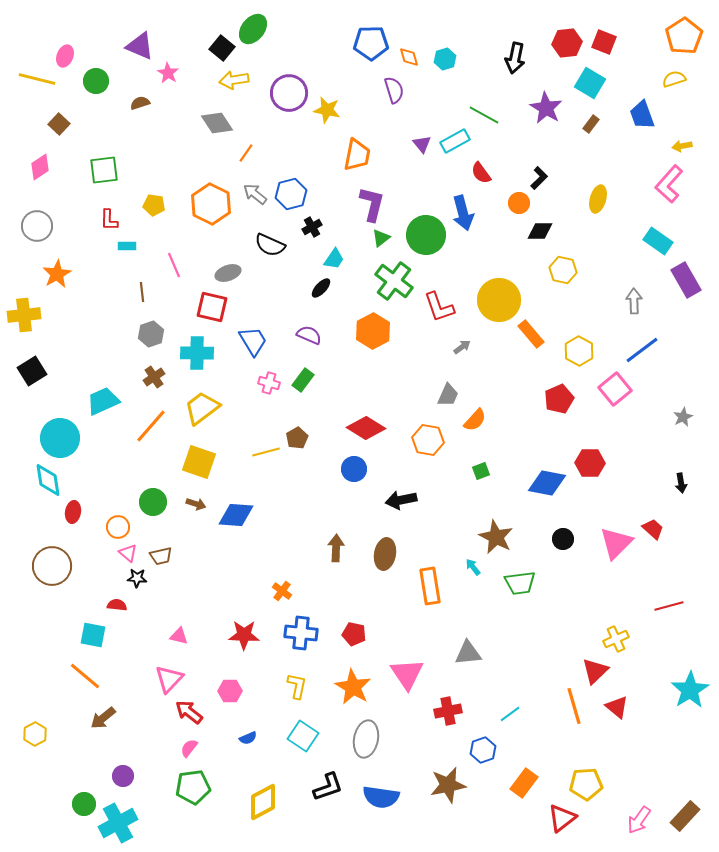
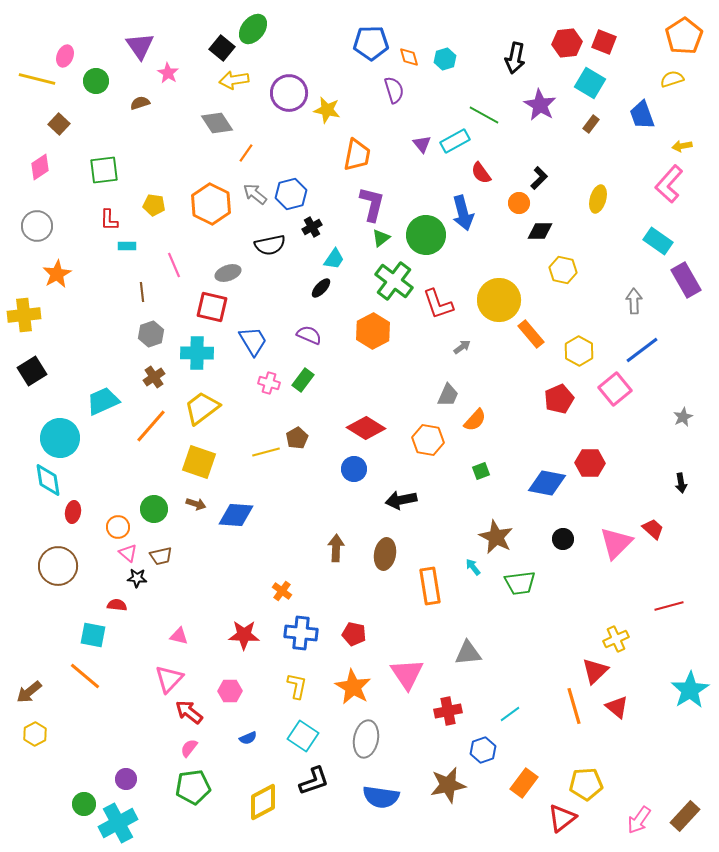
purple triangle at (140, 46): rotated 32 degrees clockwise
yellow semicircle at (674, 79): moved 2 px left
purple star at (546, 108): moved 6 px left, 3 px up
black semicircle at (270, 245): rotated 36 degrees counterclockwise
red L-shape at (439, 307): moved 1 px left, 3 px up
green circle at (153, 502): moved 1 px right, 7 px down
brown circle at (52, 566): moved 6 px right
brown arrow at (103, 718): moved 74 px left, 26 px up
purple circle at (123, 776): moved 3 px right, 3 px down
black L-shape at (328, 787): moved 14 px left, 6 px up
